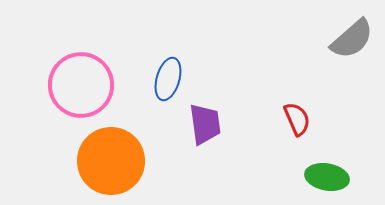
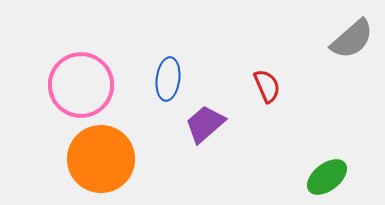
blue ellipse: rotated 9 degrees counterclockwise
red semicircle: moved 30 px left, 33 px up
purple trapezoid: rotated 123 degrees counterclockwise
orange circle: moved 10 px left, 2 px up
green ellipse: rotated 48 degrees counterclockwise
